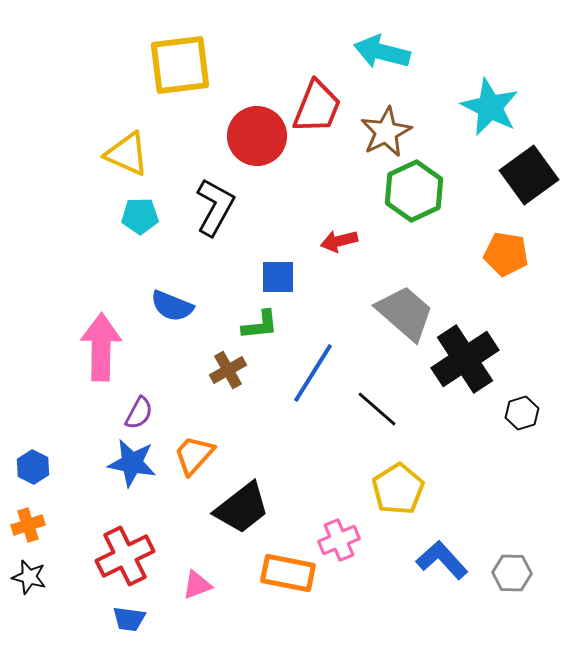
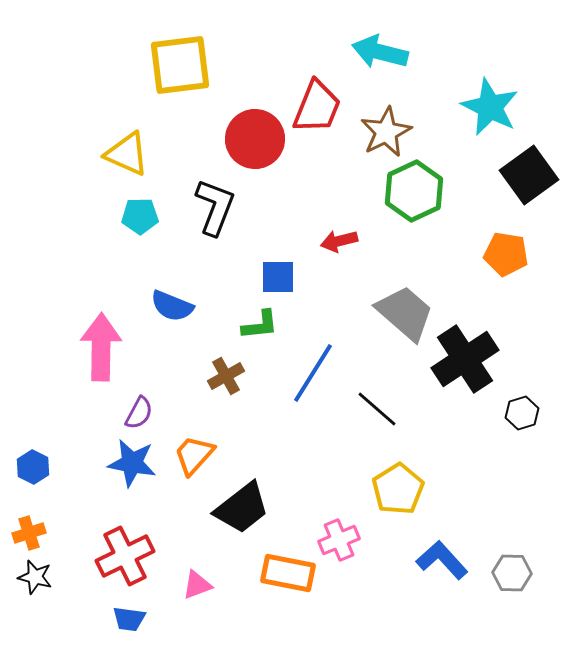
cyan arrow: moved 2 px left
red circle: moved 2 px left, 3 px down
black L-shape: rotated 8 degrees counterclockwise
brown cross: moved 2 px left, 6 px down
orange cross: moved 1 px right, 8 px down
black star: moved 6 px right
